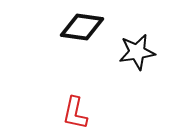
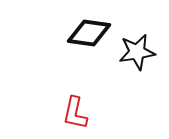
black diamond: moved 7 px right, 6 px down
